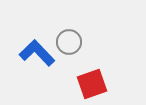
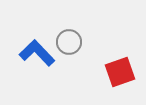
red square: moved 28 px right, 12 px up
